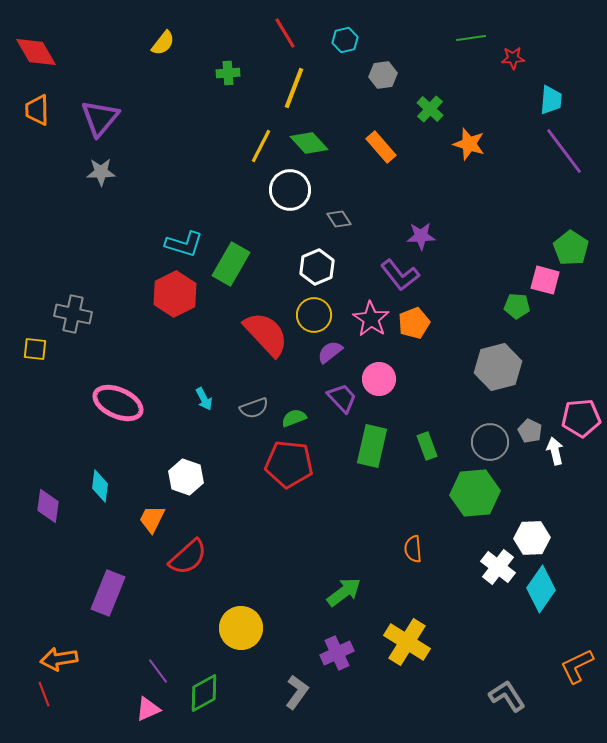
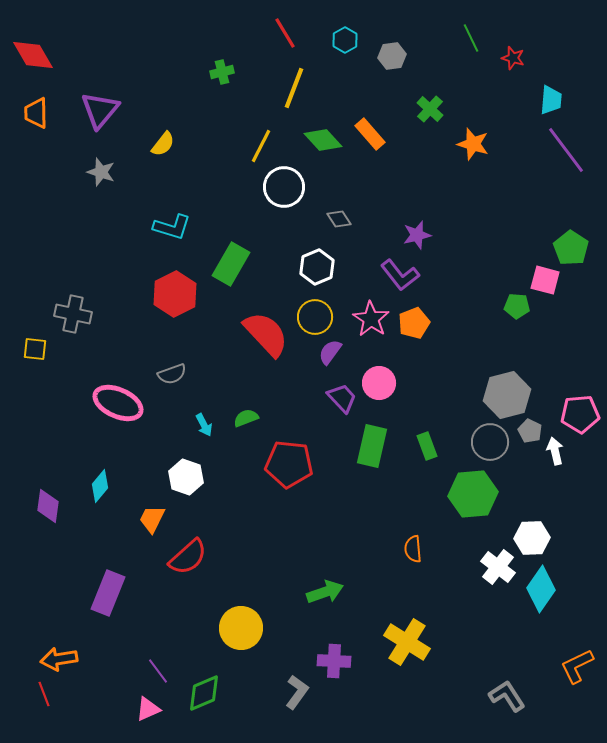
green line at (471, 38): rotated 72 degrees clockwise
cyan hexagon at (345, 40): rotated 15 degrees counterclockwise
yellow semicircle at (163, 43): moved 101 px down
red diamond at (36, 52): moved 3 px left, 3 px down
red star at (513, 58): rotated 20 degrees clockwise
green cross at (228, 73): moved 6 px left, 1 px up; rotated 10 degrees counterclockwise
gray hexagon at (383, 75): moved 9 px right, 19 px up
orange trapezoid at (37, 110): moved 1 px left, 3 px down
purple triangle at (100, 118): moved 8 px up
green diamond at (309, 143): moved 14 px right, 3 px up
orange star at (469, 144): moved 4 px right
orange rectangle at (381, 147): moved 11 px left, 13 px up
purple line at (564, 151): moved 2 px right, 1 px up
gray star at (101, 172): rotated 20 degrees clockwise
white circle at (290, 190): moved 6 px left, 3 px up
purple star at (421, 236): moved 4 px left, 1 px up; rotated 12 degrees counterclockwise
cyan L-shape at (184, 244): moved 12 px left, 17 px up
yellow circle at (314, 315): moved 1 px right, 2 px down
purple semicircle at (330, 352): rotated 16 degrees counterclockwise
gray hexagon at (498, 367): moved 9 px right, 28 px down
pink circle at (379, 379): moved 4 px down
cyan arrow at (204, 399): moved 26 px down
gray semicircle at (254, 408): moved 82 px left, 34 px up
green semicircle at (294, 418): moved 48 px left
pink pentagon at (581, 418): moved 1 px left, 4 px up
cyan diamond at (100, 486): rotated 32 degrees clockwise
green hexagon at (475, 493): moved 2 px left, 1 px down
green arrow at (344, 592): moved 19 px left; rotated 18 degrees clockwise
purple cross at (337, 653): moved 3 px left, 8 px down; rotated 28 degrees clockwise
green diamond at (204, 693): rotated 6 degrees clockwise
